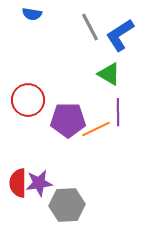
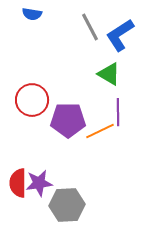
red circle: moved 4 px right
orange line: moved 4 px right, 2 px down
